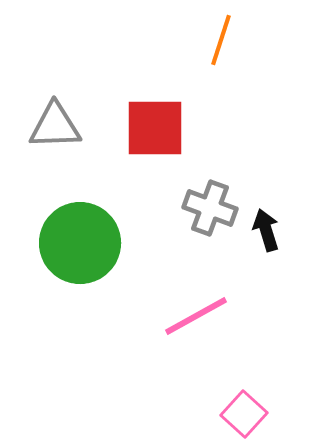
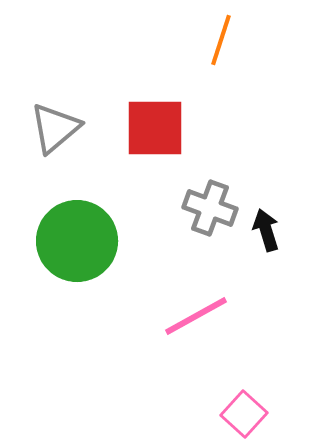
gray triangle: moved 2 px down; rotated 38 degrees counterclockwise
green circle: moved 3 px left, 2 px up
